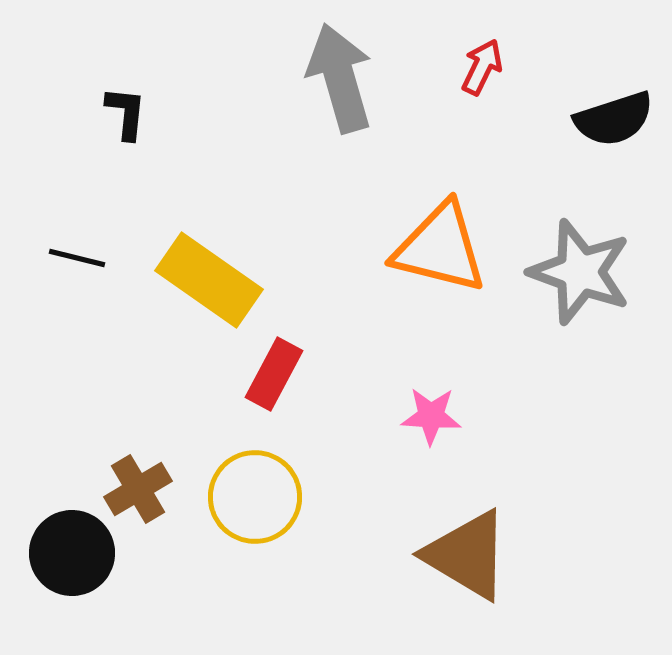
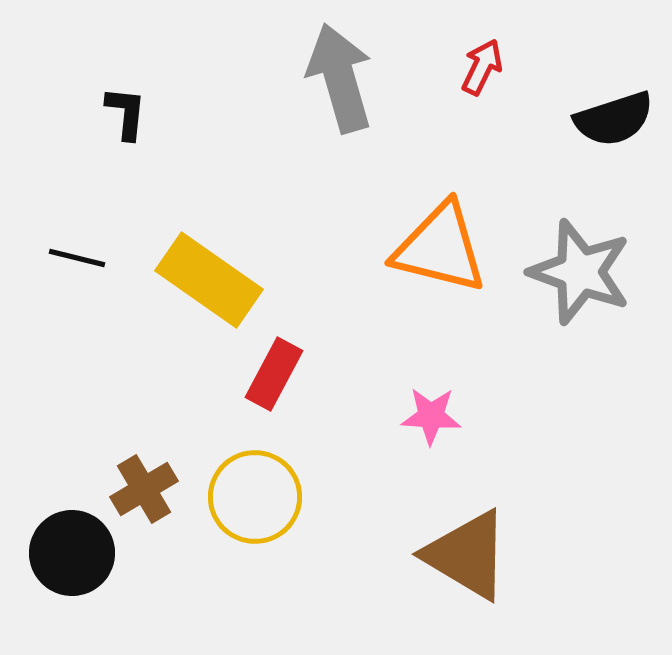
brown cross: moved 6 px right
